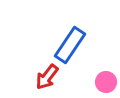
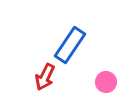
red arrow: moved 2 px left; rotated 12 degrees counterclockwise
